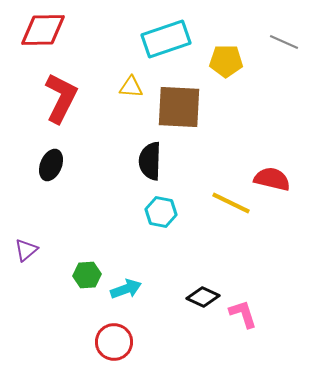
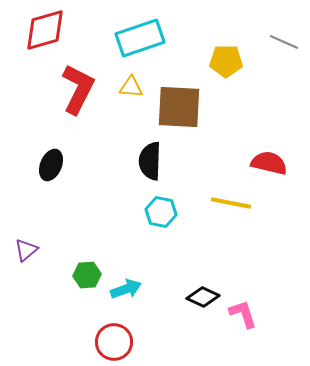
red diamond: moved 2 px right; rotated 15 degrees counterclockwise
cyan rectangle: moved 26 px left, 1 px up
red L-shape: moved 17 px right, 9 px up
red semicircle: moved 3 px left, 16 px up
yellow line: rotated 15 degrees counterclockwise
